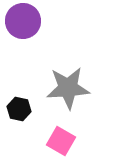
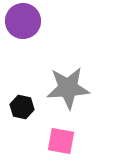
black hexagon: moved 3 px right, 2 px up
pink square: rotated 20 degrees counterclockwise
